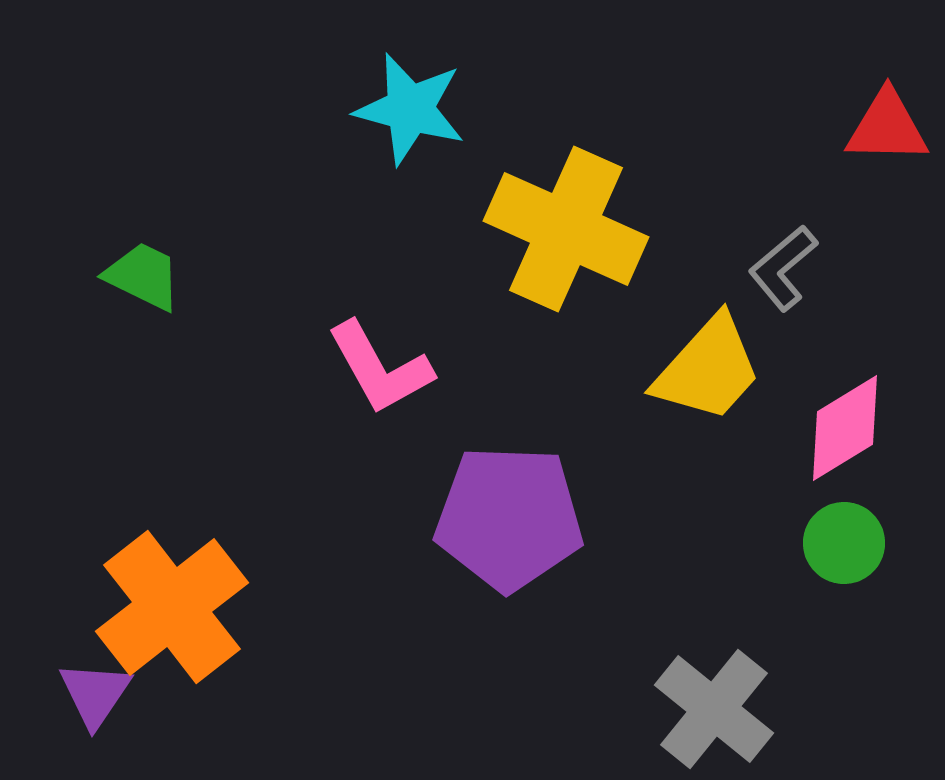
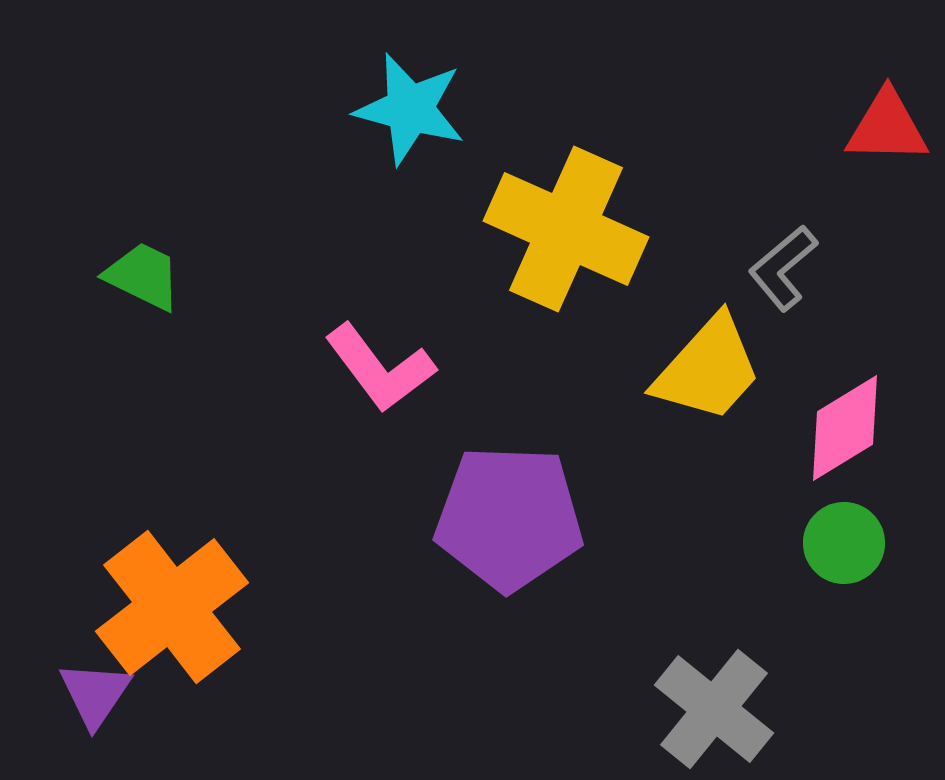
pink L-shape: rotated 8 degrees counterclockwise
